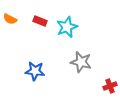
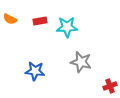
red rectangle: rotated 32 degrees counterclockwise
cyan star: rotated 20 degrees clockwise
